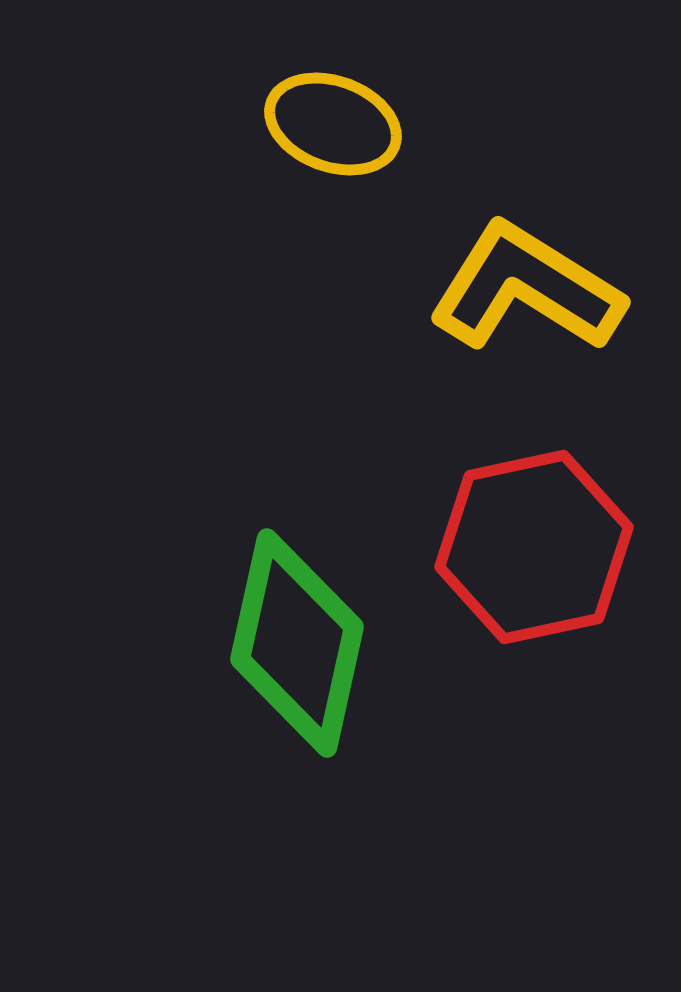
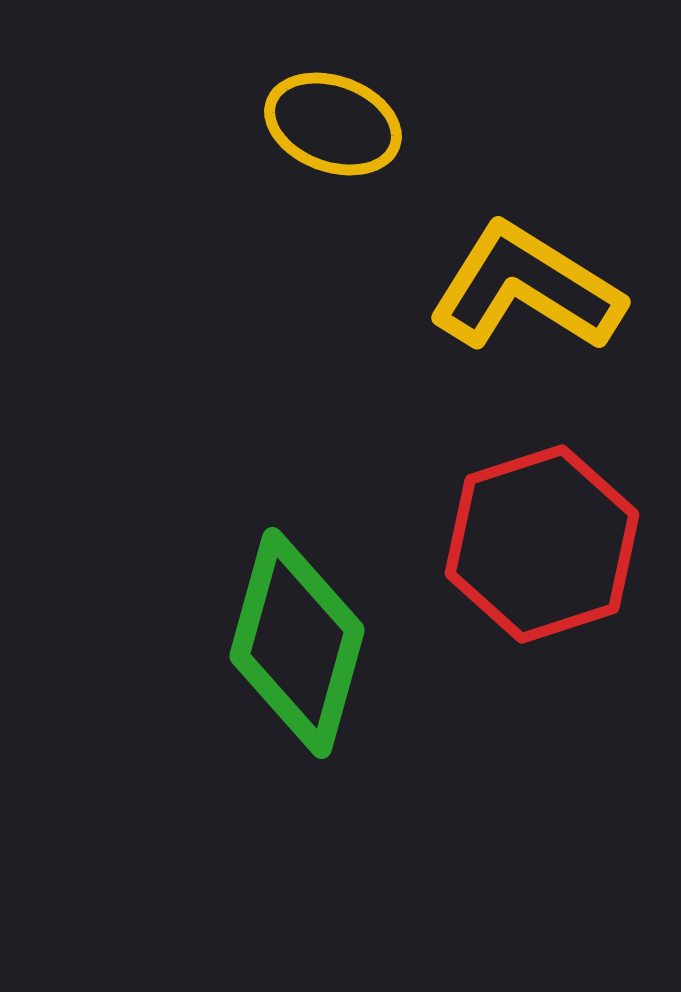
red hexagon: moved 8 px right, 3 px up; rotated 6 degrees counterclockwise
green diamond: rotated 3 degrees clockwise
